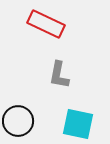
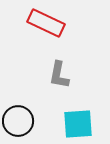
red rectangle: moved 1 px up
cyan square: rotated 16 degrees counterclockwise
